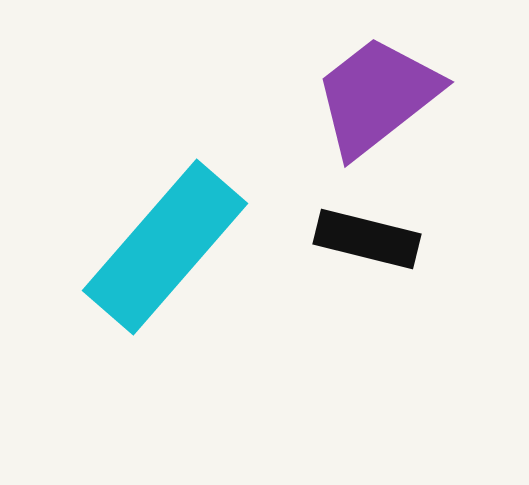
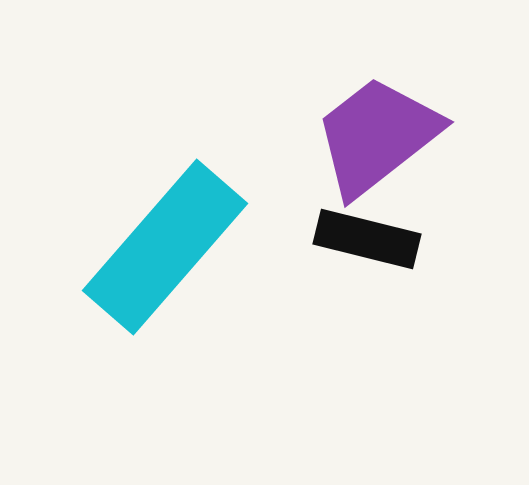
purple trapezoid: moved 40 px down
